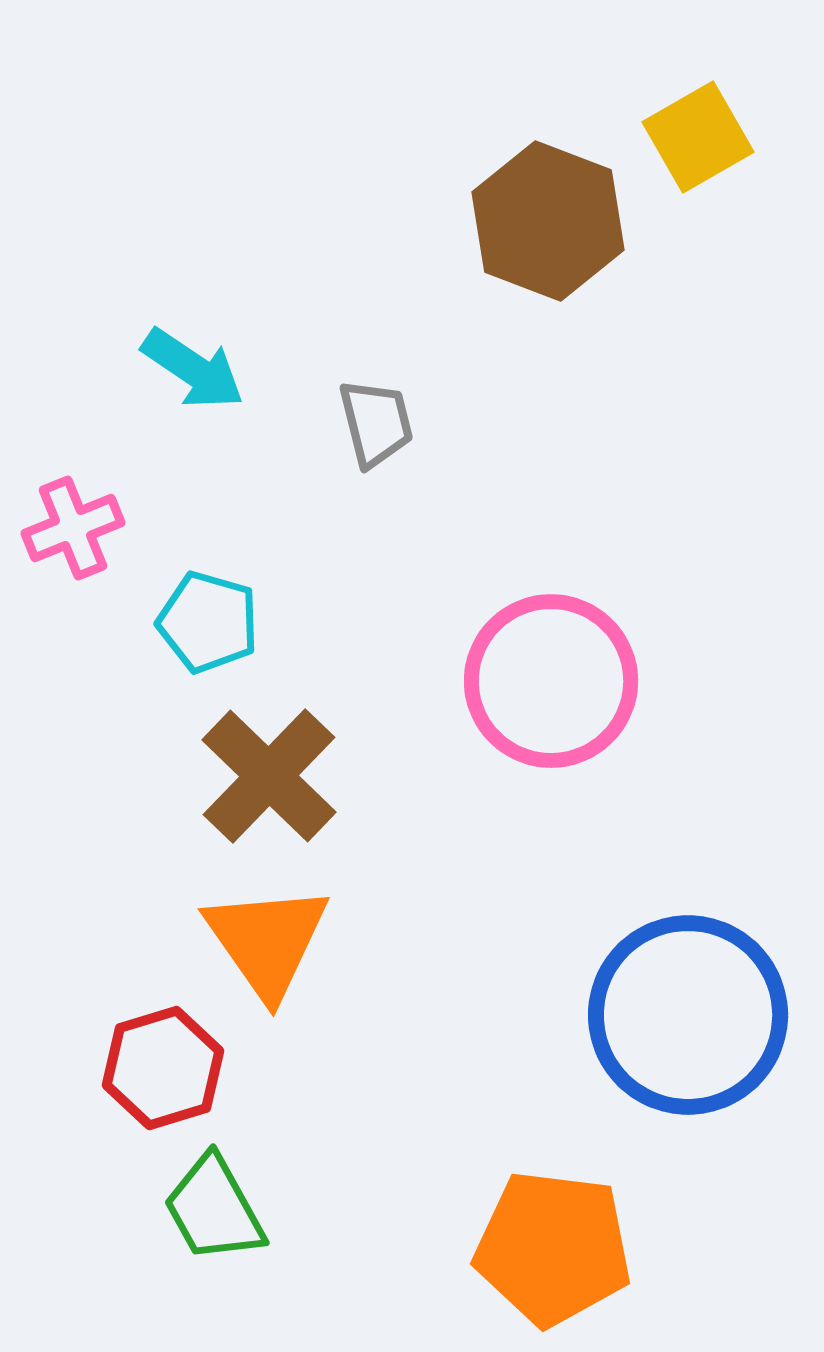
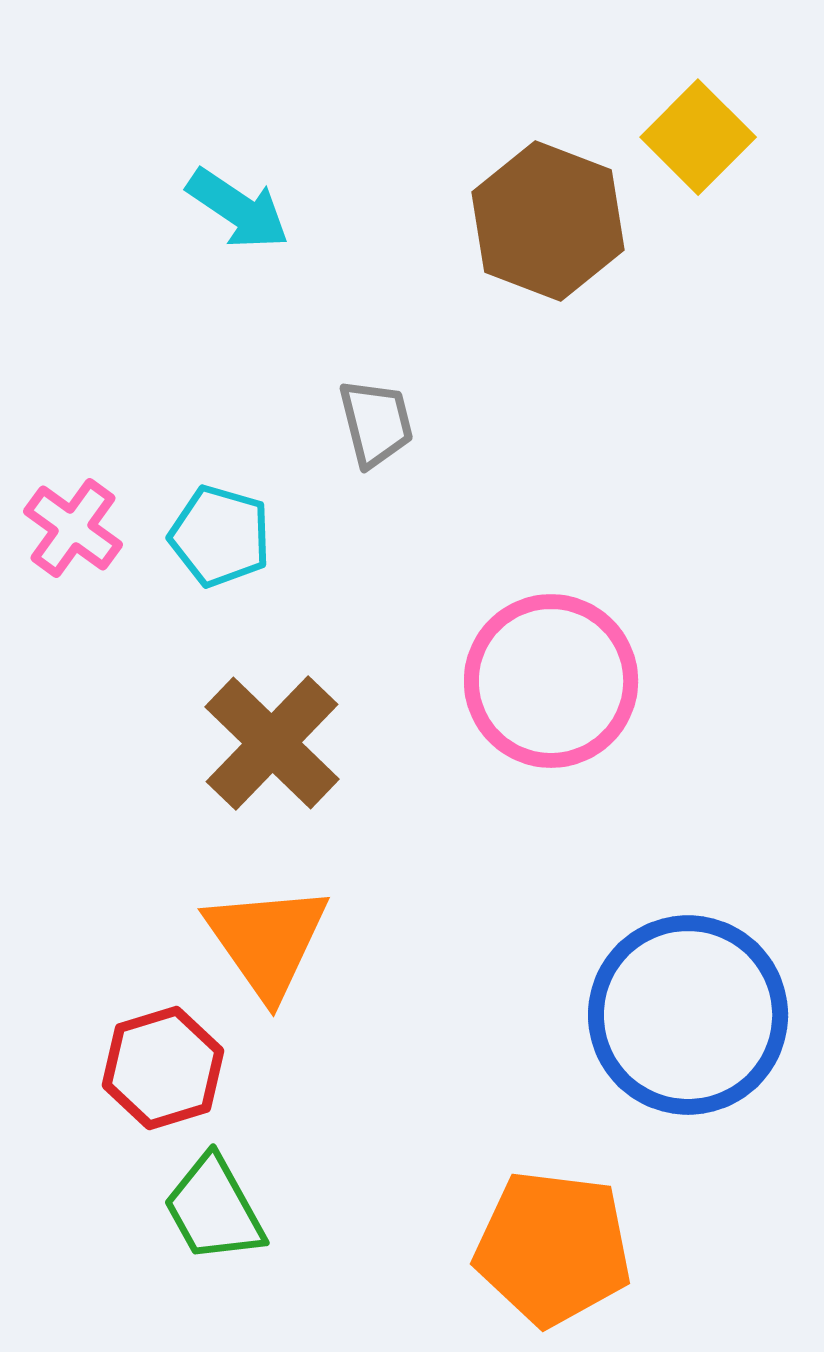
yellow square: rotated 15 degrees counterclockwise
cyan arrow: moved 45 px right, 160 px up
pink cross: rotated 32 degrees counterclockwise
cyan pentagon: moved 12 px right, 86 px up
brown cross: moved 3 px right, 33 px up
